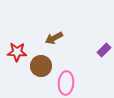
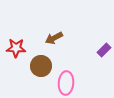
red star: moved 1 px left, 4 px up
